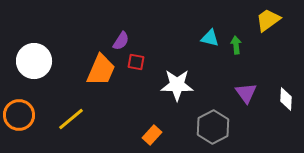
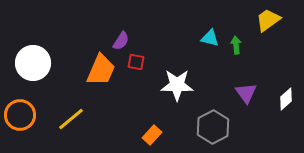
white circle: moved 1 px left, 2 px down
white diamond: rotated 45 degrees clockwise
orange circle: moved 1 px right
